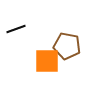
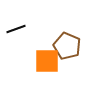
brown pentagon: rotated 12 degrees clockwise
